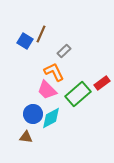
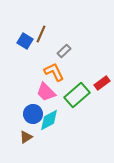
pink trapezoid: moved 1 px left, 2 px down
green rectangle: moved 1 px left, 1 px down
cyan diamond: moved 2 px left, 2 px down
brown triangle: rotated 40 degrees counterclockwise
